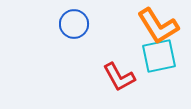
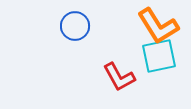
blue circle: moved 1 px right, 2 px down
